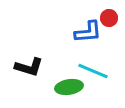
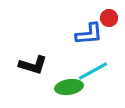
blue L-shape: moved 1 px right, 2 px down
black L-shape: moved 4 px right, 2 px up
cyan line: rotated 52 degrees counterclockwise
